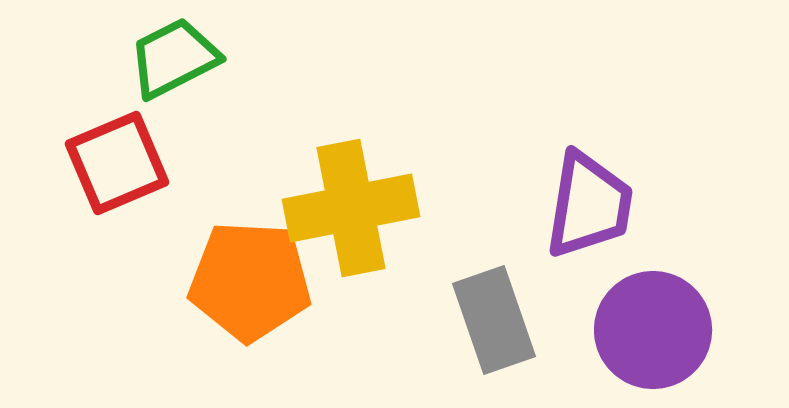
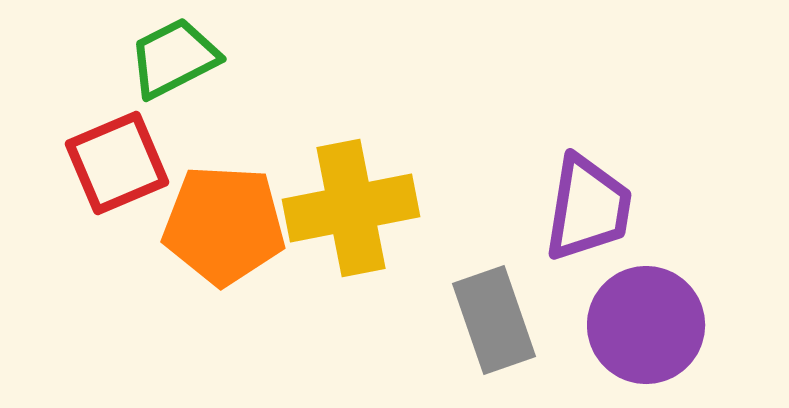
purple trapezoid: moved 1 px left, 3 px down
orange pentagon: moved 26 px left, 56 px up
purple circle: moved 7 px left, 5 px up
